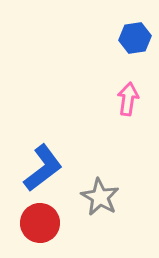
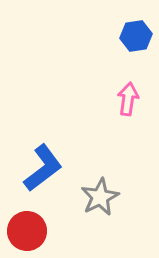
blue hexagon: moved 1 px right, 2 px up
gray star: rotated 15 degrees clockwise
red circle: moved 13 px left, 8 px down
